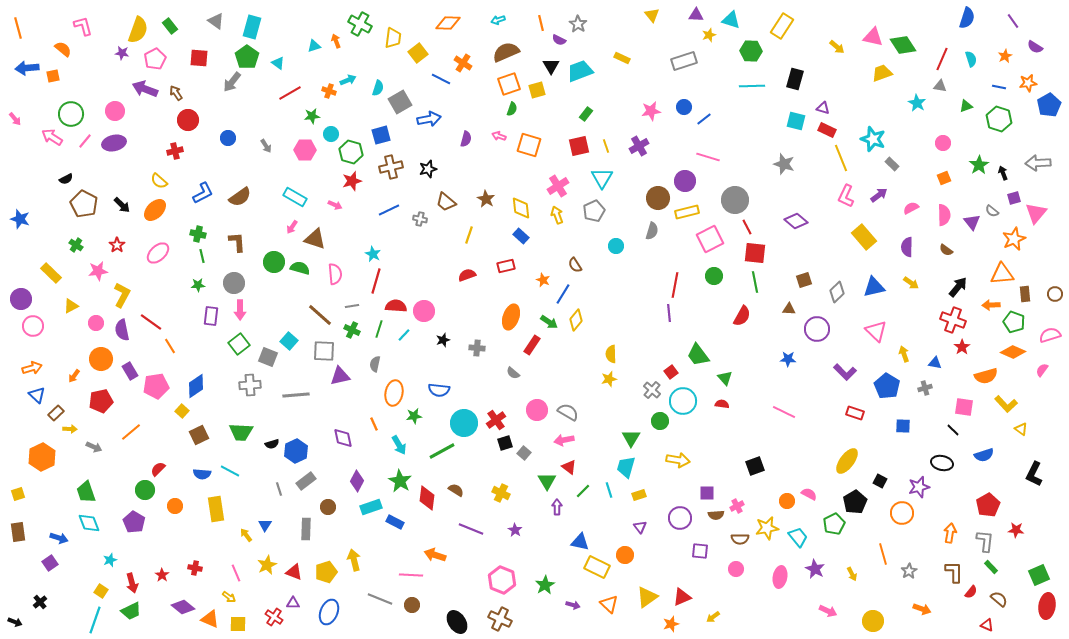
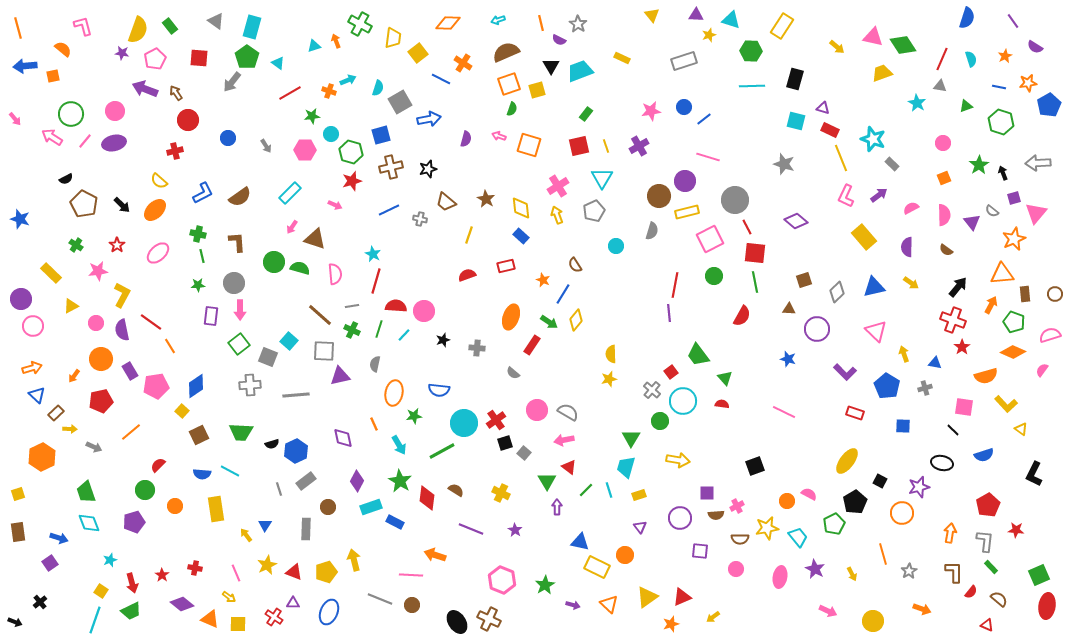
blue arrow at (27, 68): moved 2 px left, 2 px up
green hexagon at (999, 119): moved 2 px right, 3 px down
red rectangle at (827, 130): moved 3 px right
cyan rectangle at (295, 197): moved 5 px left, 4 px up; rotated 75 degrees counterclockwise
brown circle at (658, 198): moved 1 px right, 2 px up
orange arrow at (991, 305): rotated 120 degrees clockwise
blue star at (788, 359): rotated 14 degrees clockwise
red semicircle at (158, 469): moved 4 px up
green line at (583, 491): moved 3 px right, 1 px up
purple pentagon at (134, 522): rotated 25 degrees clockwise
purple diamond at (183, 607): moved 1 px left, 3 px up
brown cross at (500, 619): moved 11 px left
